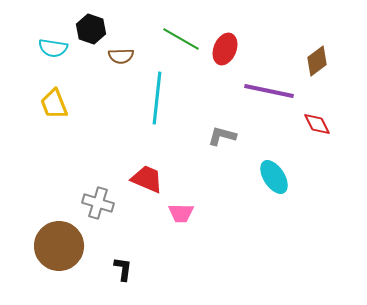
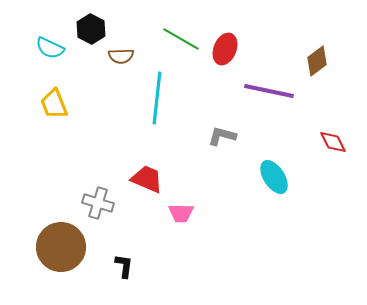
black hexagon: rotated 8 degrees clockwise
cyan semicircle: moved 3 px left; rotated 16 degrees clockwise
red diamond: moved 16 px right, 18 px down
brown circle: moved 2 px right, 1 px down
black L-shape: moved 1 px right, 3 px up
